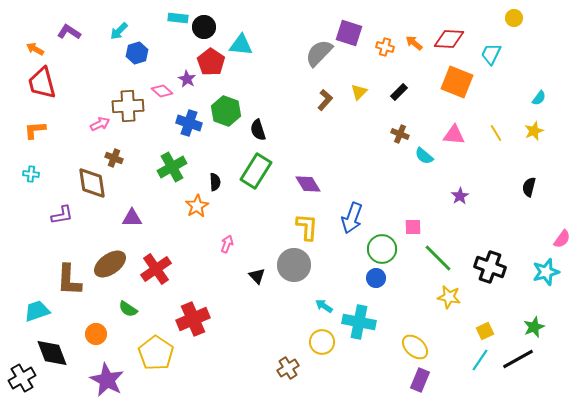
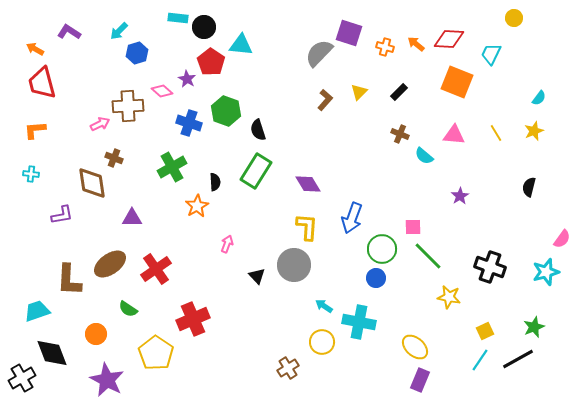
orange arrow at (414, 43): moved 2 px right, 1 px down
green line at (438, 258): moved 10 px left, 2 px up
